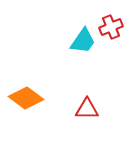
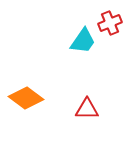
red cross: moved 1 px left, 4 px up
